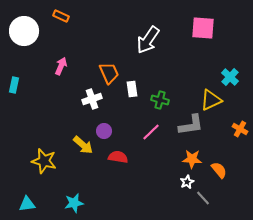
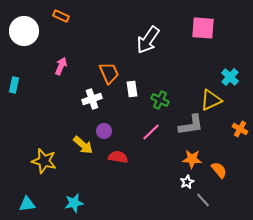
green cross: rotated 12 degrees clockwise
gray line: moved 2 px down
